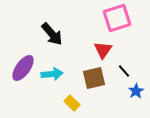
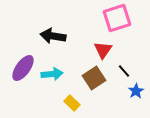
black arrow: moved 1 px right, 2 px down; rotated 140 degrees clockwise
brown square: rotated 20 degrees counterclockwise
